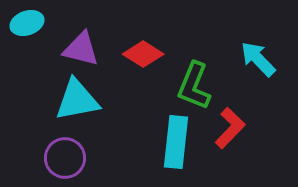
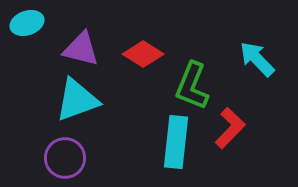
cyan arrow: moved 1 px left
green L-shape: moved 2 px left
cyan triangle: rotated 9 degrees counterclockwise
